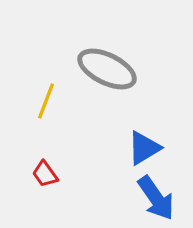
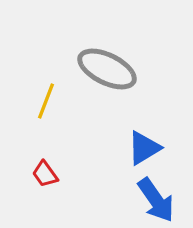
blue arrow: moved 2 px down
